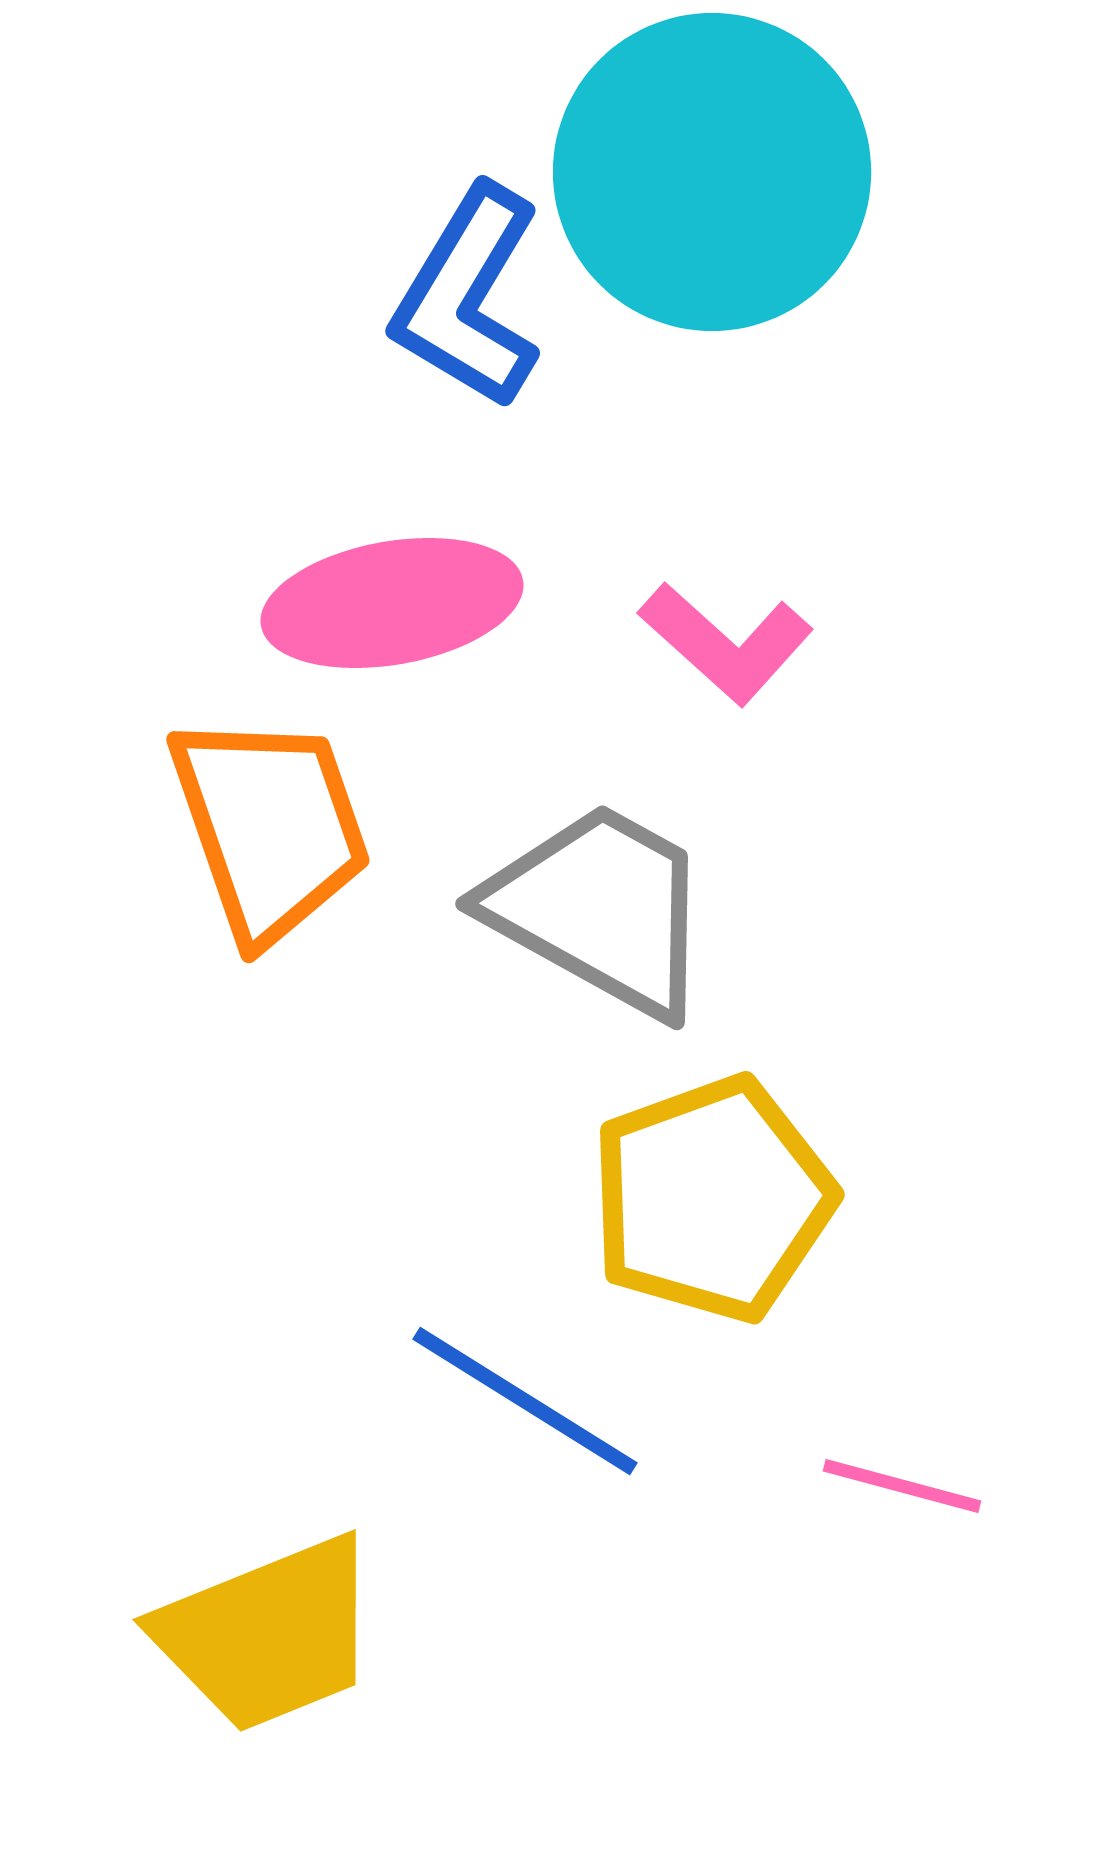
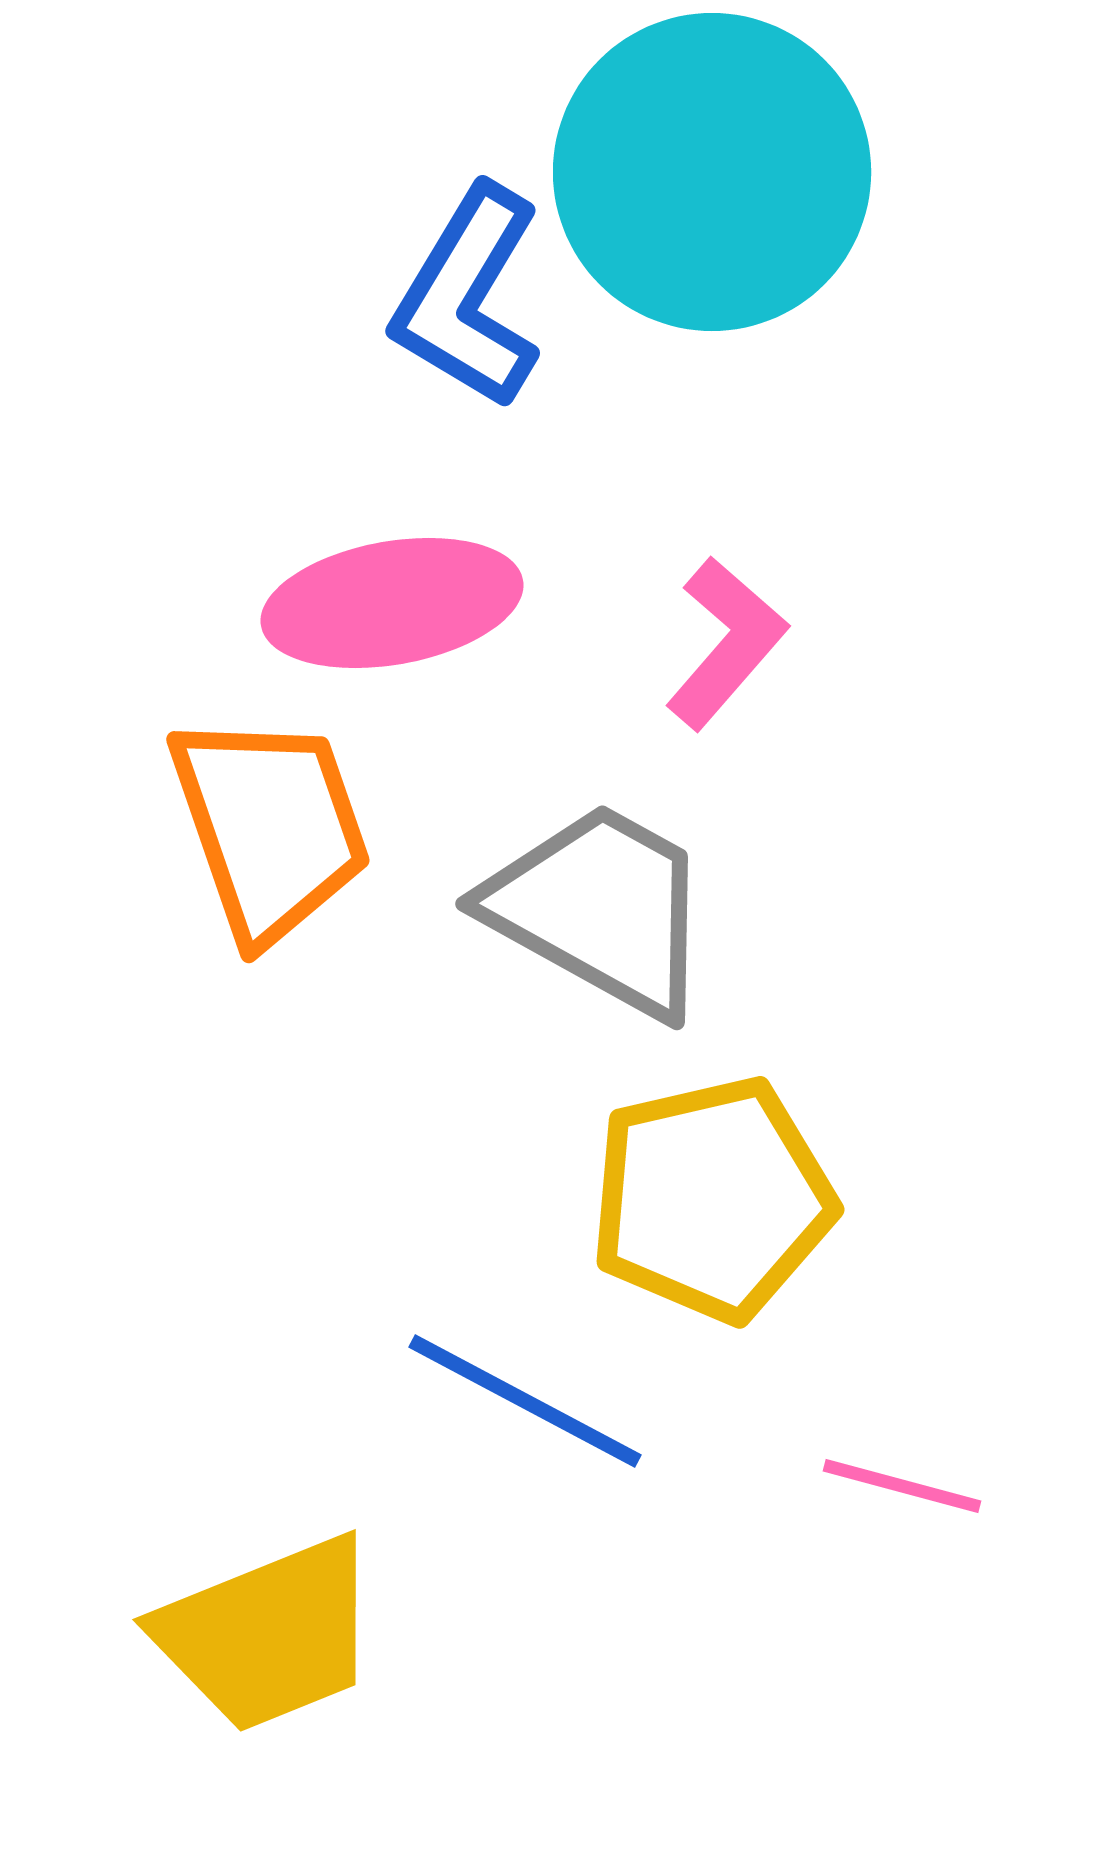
pink L-shape: rotated 91 degrees counterclockwise
yellow pentagon: rotated 7 degrees clockwise
blue line: rotated 4 degrees counterclockwise
